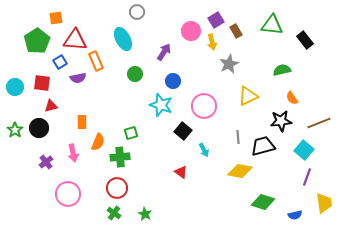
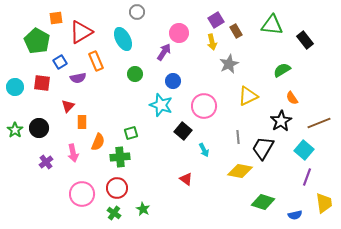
pink circle at (191, 31): moved 12 px left, 2 px down
red triangle at (75, 40): moved 6 px right, 8 px up; rotated 35 degrees counterclockwise
green pentagon at (37, 41): rotated 10 degrees counterclockwise
green semicircle at (282, 70): rotated 18 degrees counterclockwise
red triangle at (51, 106): moved 17 px right; rotated 32 degrees counterclockwise
black star at (281, 121): rotated 25 degrees counterclockwise
black trapezoid at (263, 146): moved 2 px down; rotated 45 degrees counterclockwise
red triangle at (181, 172): moved 5 px right, 7 px down
pink circle at (68, 194): moved 14 px right
green star at (145, 214): moved 2 px left, 5 px up
